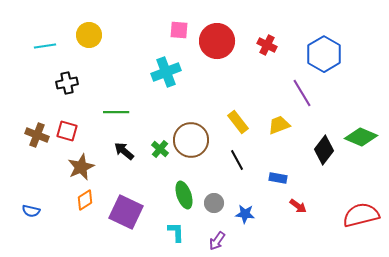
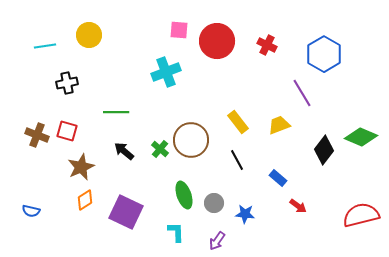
blue rectangle: rotated 30 degrees clockwise
